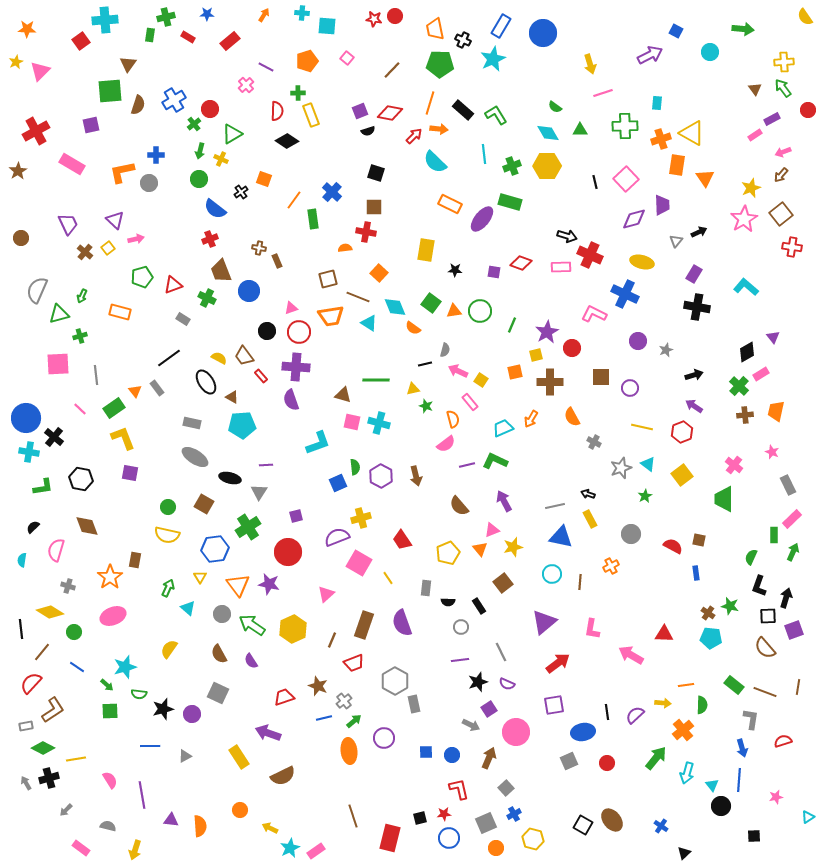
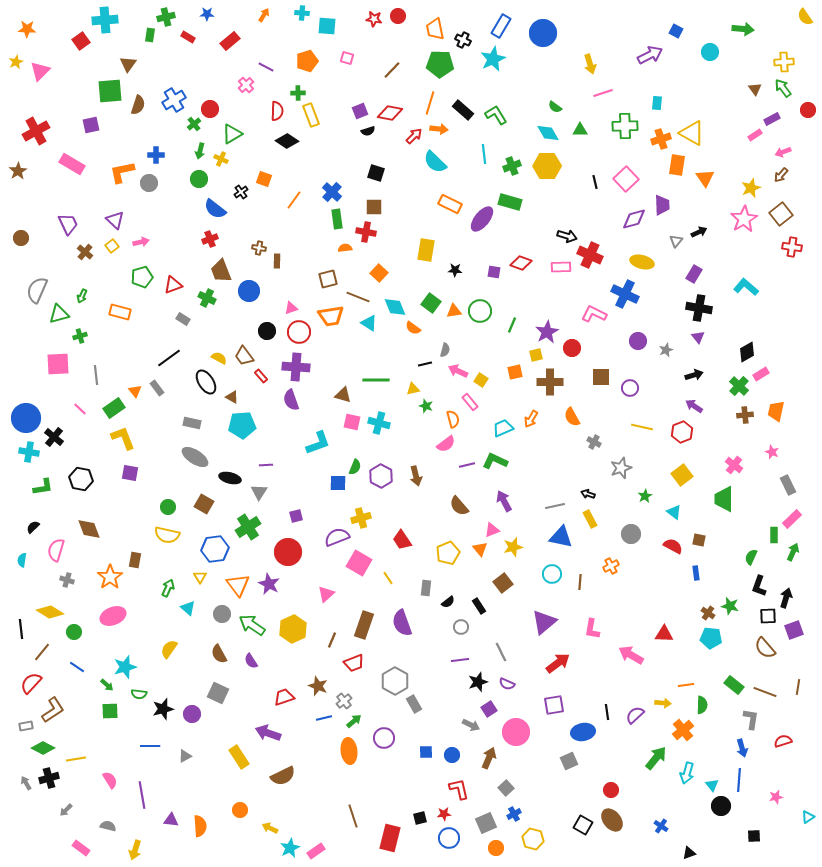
red circle at (395, 16): moved 3 px right
pink square at (347, 58): rotated 24 degrees counterclockwise
green rectangle at (313, 219): moved 24 px right
pink arrow at (136, 239): moved 5 px right, 3 px down
yellow square at (108, 248): moved 4 px right, 2 px up
brown rectangle at (277, 261): rotated 24 degrees clockwise
black cross at (697, 307): moved 2 px right, 1 px down
purple triangle at (773, 337): moved 75 px left
cyan triangle at (648, 464): moved 26 px right, 48 px down
green semicircle at (355, 467): rotated 28 degrees clockwise
blue square at (338, 483): rotated 24 degrees clockwise
brown diamond at (87, 526): moved 2 px right, 3 px down
purple star at (269, 584): rotated 15 degrees clockwise
gray cross at (68, 586): moved 1 px left, 6 px up
black semicircle at (448, 602): rotated 40 degrees counterclockwise
gray rectangle at (414, 704): rotated 18 degrees counterclockwise
red circle at (607, 763): moved 4 px right, 27 px down
black triangle at (684, 853): moved 5 px right; rotated 24 degrees clockwise
